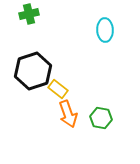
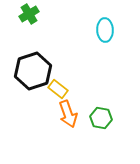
green cross: rotated 18 degrees counterclockwise
